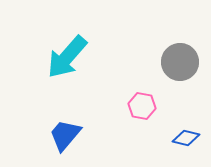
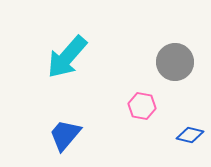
gray circle: moved 5 px left
blue diamond: moved 4 px right, 3 px up
